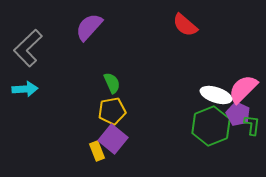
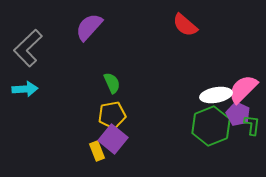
white ellipse: rotated 28 degrees counterclockwise
yellow pentagon: moved 4 px down
